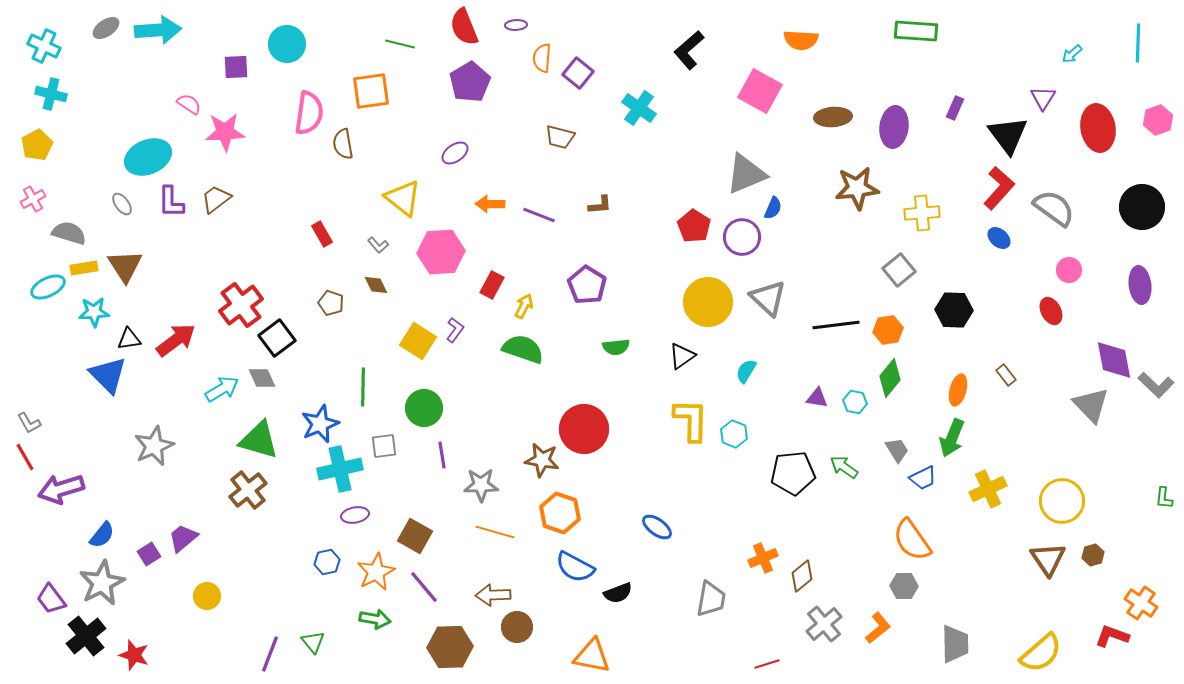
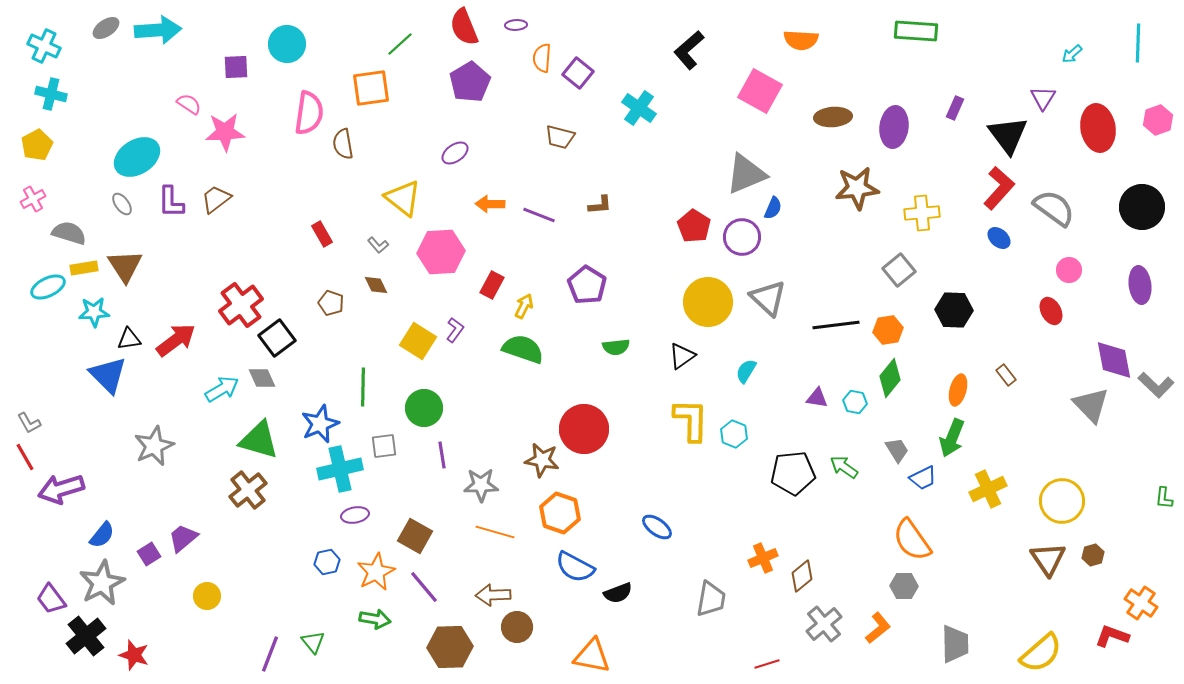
green line at (400, 44): rotated 56 degrees counterclockwise
orange square at (371, 91): moved 3 px up
cyan ellipse at (148, 157): moved 11 px left; rotated 9 degrees counterclockwise
